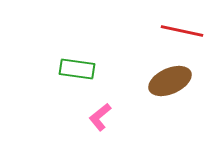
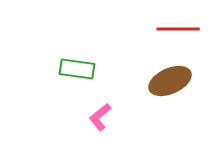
red line: moved 4 px left, 2 px up; rotated 12 degrees counterclockwise
